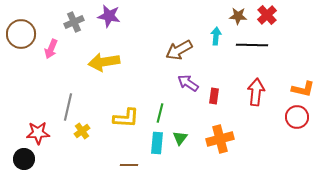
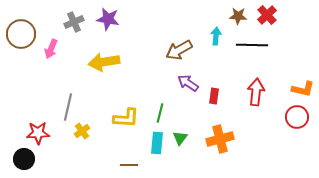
purple star: moved 1 px left, 3 px down
